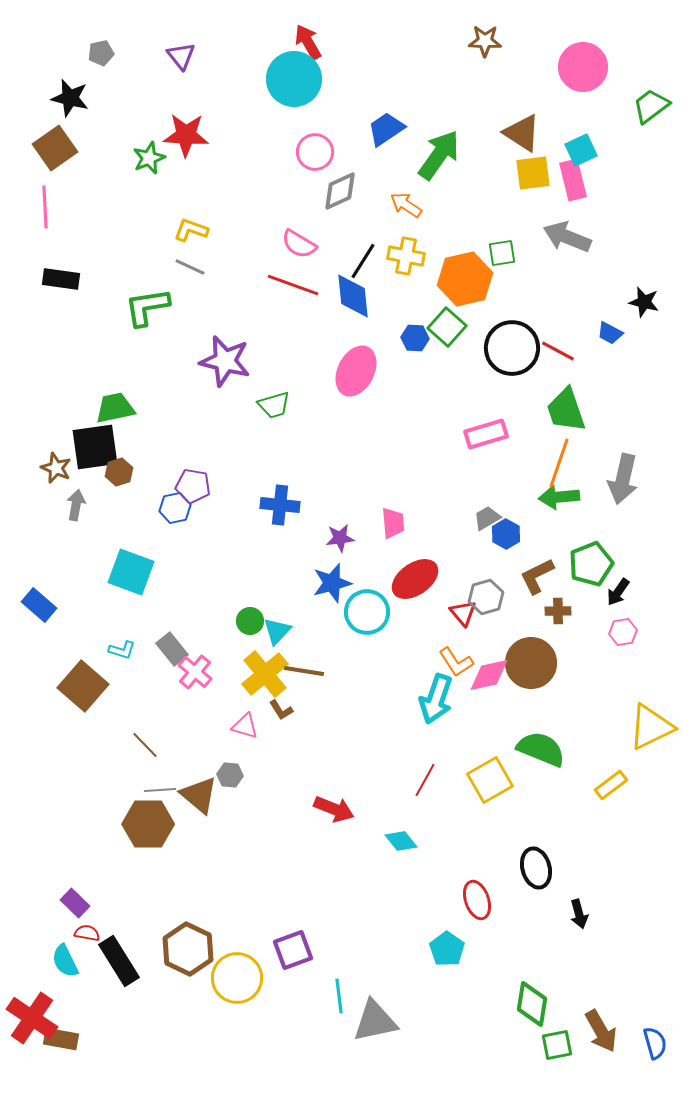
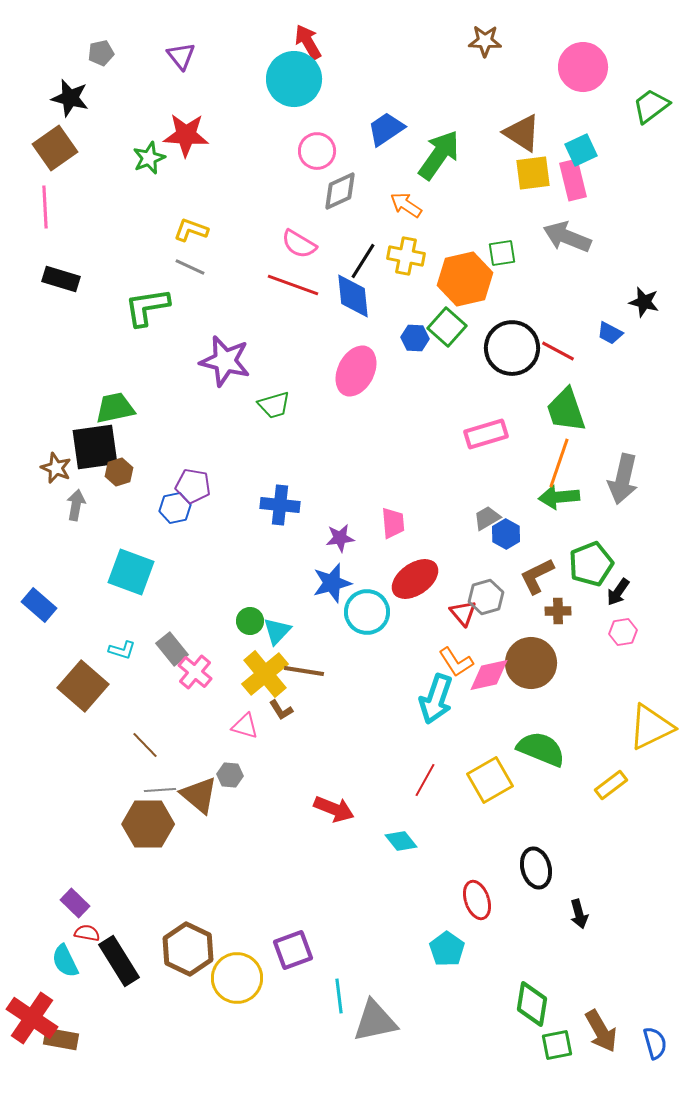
pink circle at (315, 152): moved 2 px right, 1 px up
black rectangle at (61, 279): rotated 9 degrees clockwise
